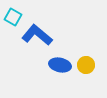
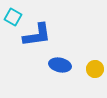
blue L-shape: rotated 132 degrees clockwise
yellow circle: moved 9 px right, 4 px down
